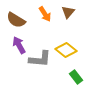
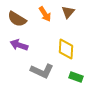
brown semicircle: moved 1 px right, 1 px up
purple arrow: rotated 42 degrees counterclockwise
yellow diamond: moved 1 px up; rotated 55 degrees clockwise
gray L-shape: moved 2 px right, 12 px down; rotated 20 degrees clockwise
green rectangle: rotated 32 degrees counterclockwise
